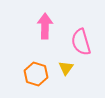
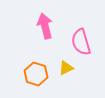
pink arrow: rotated 15 degrees counterclockwise
yellow triangle: rotated 28 degrees clockwise
